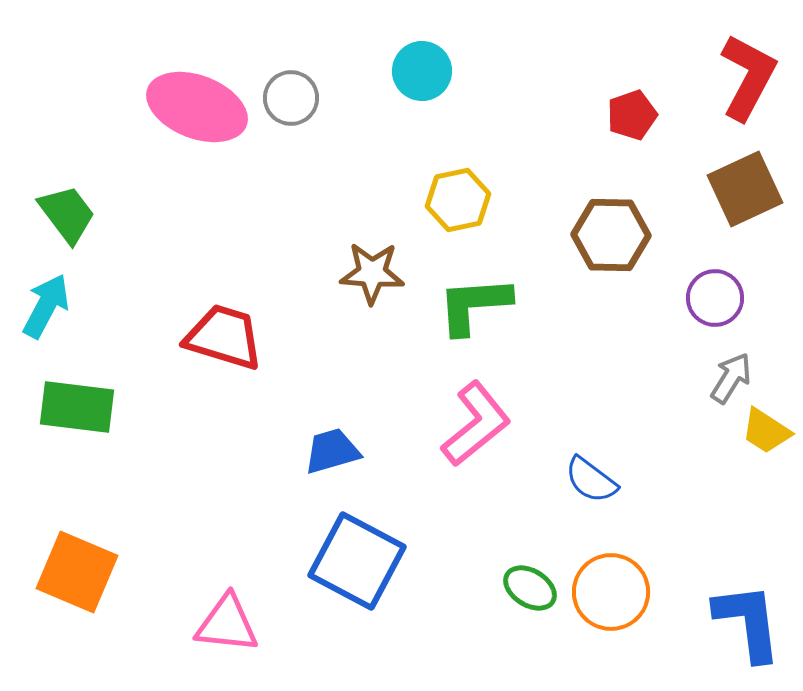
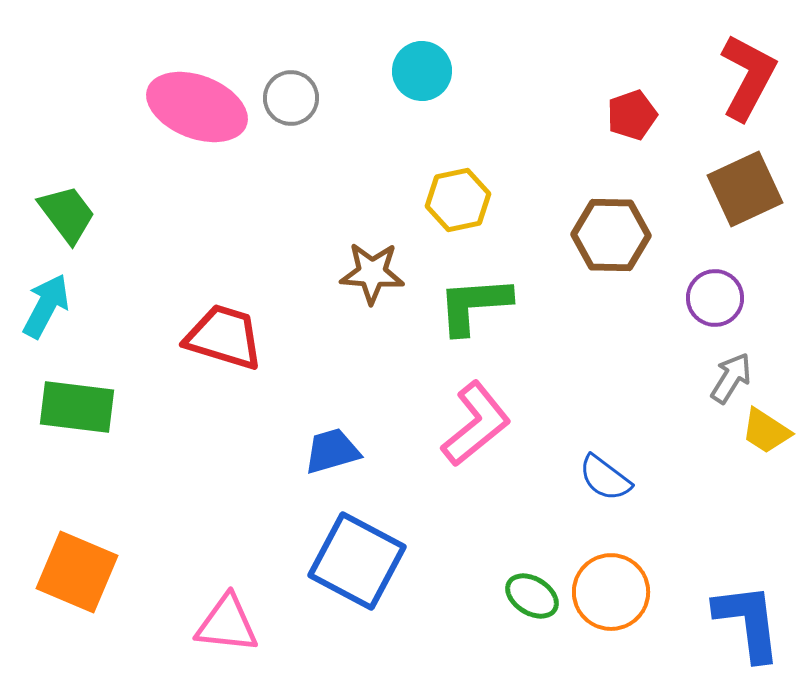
blue semicircle: moved 14 px right, 2 px up
green ellipse: moved 2 px right, 8 px down
